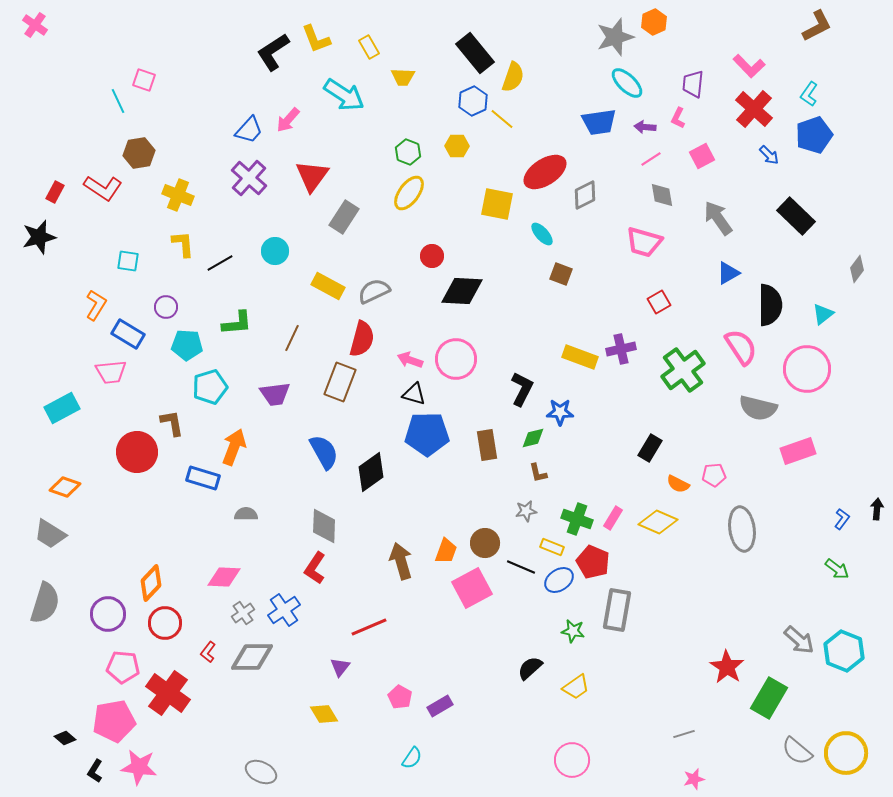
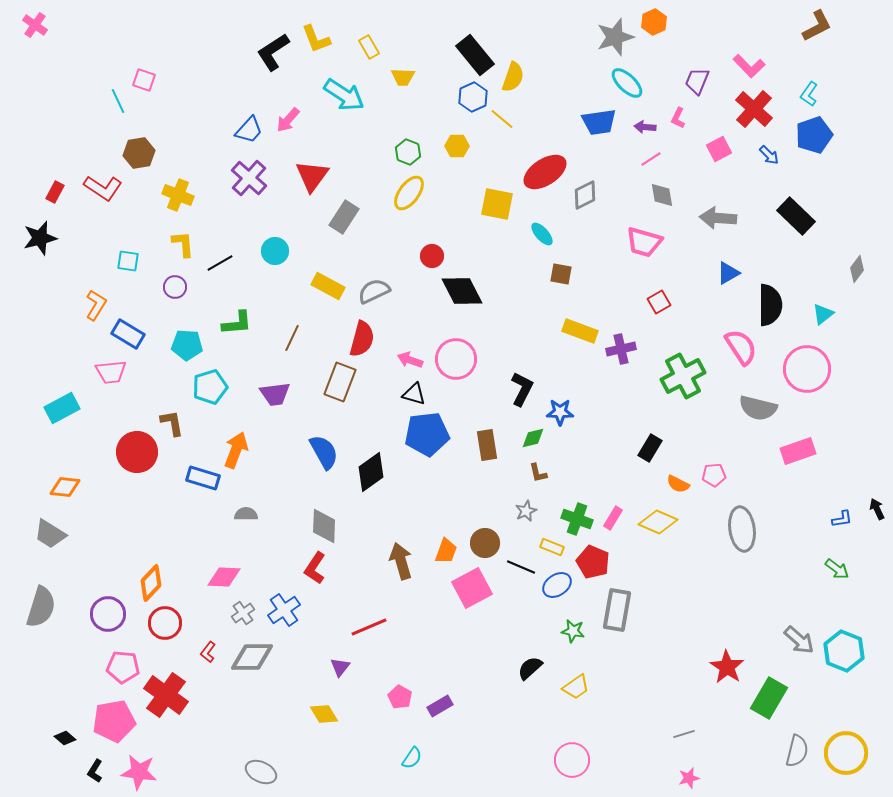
black rectangle at (475, 53): moved 2 px down
purple trapezoid at (693, 84): moved 4 px right, 3 px up; rotated 16 degrees clockwise
blue hexagon at (473, 101): moved 4 px up
pink square at (702, 156): moved 17 px right, 7 px up
gray arrow at (718, 218): rotated 51 degrees counterclockwise
black star at (39, 237): moved 1 px right, 1 px down
brown square at (561, 274): rotated 10 degrees counterclockwise
black diamond at (462, 291): rotated 60 degrees clockwise
purple circle at (166, 307): moved 9 px right, 20 px up
yellow rectangle at (580, 357): moved 26 px up
green cross at (683, 370): moved 6 px down; rotated 9 degrees clockwise
blue pentagon at (427, 434): rotated 6 degrees counterclockwise
orange arrow at (234, 447): moved 2 px right, 3 px down
orange diamond at (65, 487): rotated 12 degrees counterclockwise
black arrow at (877, 509): rotated 30 degrees counterclockwise
gray star at (526, 511): rotated 15 degrees counterclockwise
blue L-shape at (842, 519): rotated 45 degrees clockwise
blue ellipse at (559, 580): moved 2 px left, 5 px down
gray semicircle at (45, 603): moved 4 px left, 4 px down
red cross at (168, 693): moved 2 px left, 2 px down
gray semicircle at (797, 751): rotated 116 degrees counterclockwise
pink star at (139, 767): moved 5 px down
pink star at (694, 779): moved 5 px left, 1 px up
